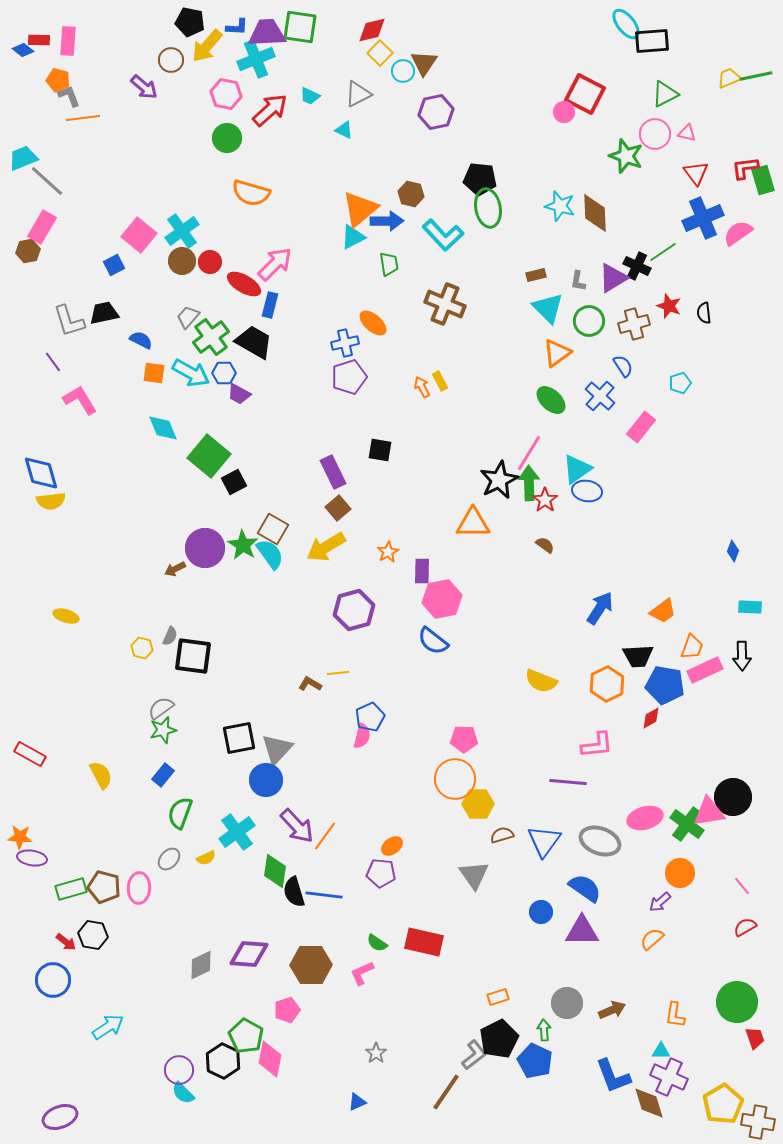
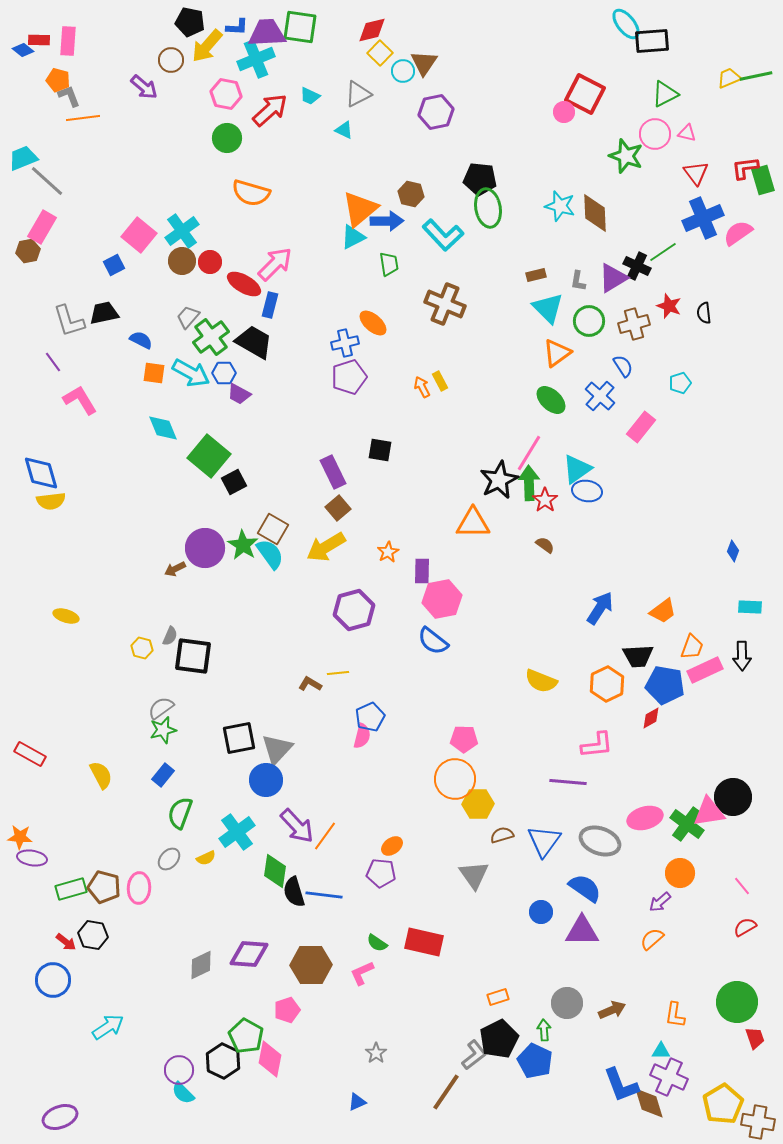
blue L-shape at (613, 1076): moved 8 px right, 9 px down
